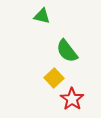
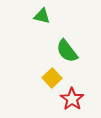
yellow square: moved 2 px left
